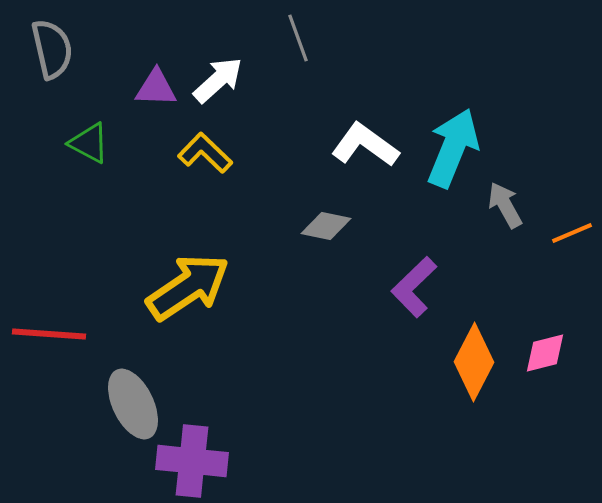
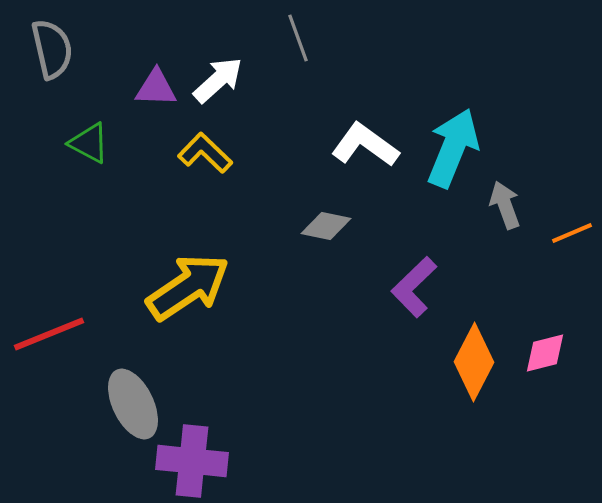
gray arrow: rotated 9 degrees clockwise
red line: rotated 26 degrees counterclockwise
